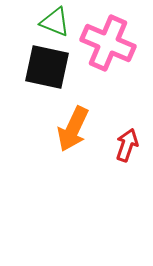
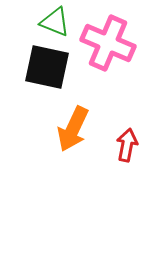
red arrow: rotated 8 degrees counterclockwise
